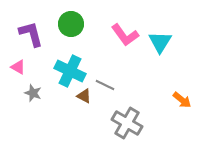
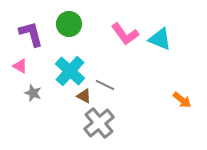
green circle: moved 2 px left
pink L-shape: moved 1 px up
cyan triangle: moved 3 px up; rotated 40 degrees counterclockwise
pink triangle: moved 2 px right, 1 px up
cyan cross: rotated 16 degrees clockwise
gray cross: moved 28 px left; rotated 20 degrees clockwise
